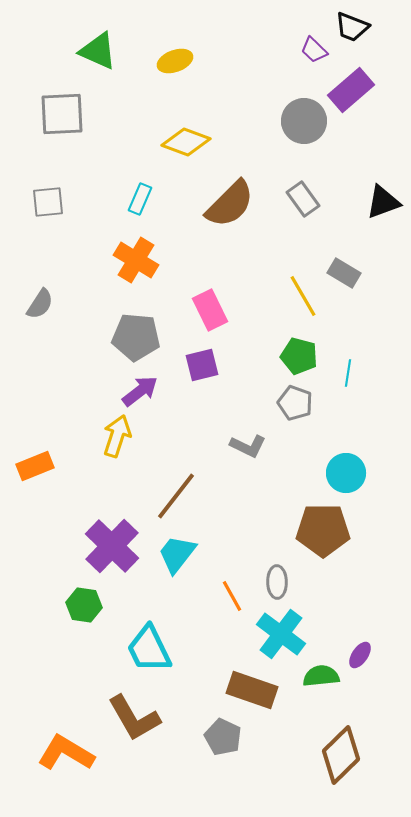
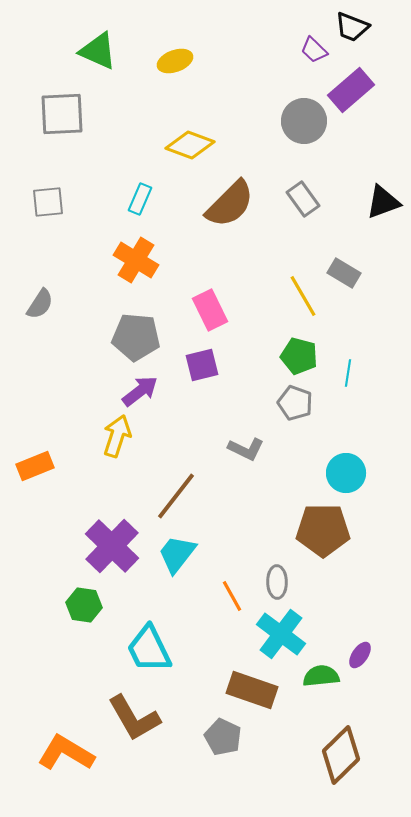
yellow diamond at (186, 142): moved 4 px right, 3 px down
gray L-shape at (248, 446): moved 2 px left, 3 px down
